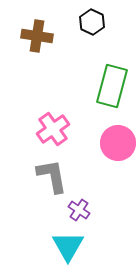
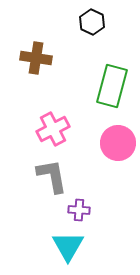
brown cross: moved 1 px left, 22 px down
pink cross: rotated 8 degrees clockwise
purple cross: rotated 30 degrees counterclockwise
